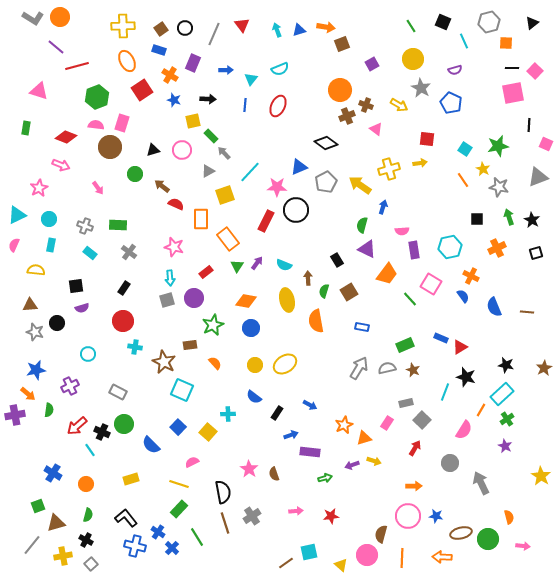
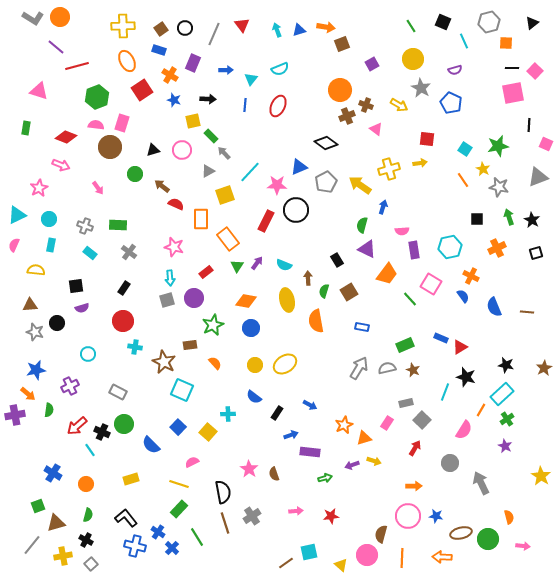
pink star at (277, 187): moved 2 px up
